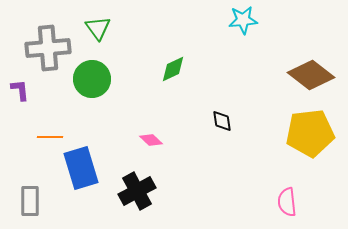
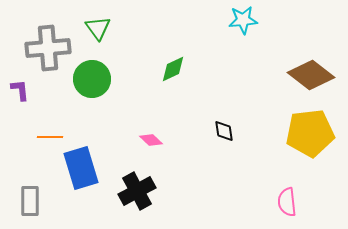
black diamond: moved 2 px right, 10 px down
